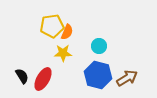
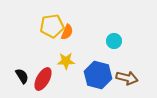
cyan circle: moved 15 px right, 5 px up
yellow star: moved 3 px right, 8 px down
brown arrow: rotated 45 degrees clockwise
